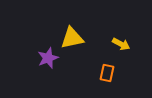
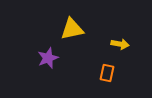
yellow triangle: moved 9 px up
yellow arrow: moved 1 px left; rotated 18 degrees counterclockwise
